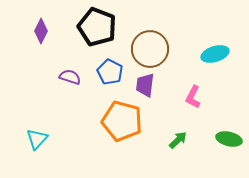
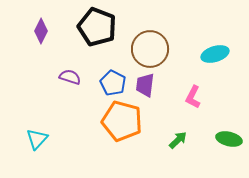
blue pentagon: moved 3 px right, 11 px down
